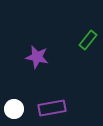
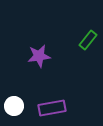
purple star: moved 2 px right, 1 px up; rotated 20 degrees counterclockwise
white circle: moved 3 px up
